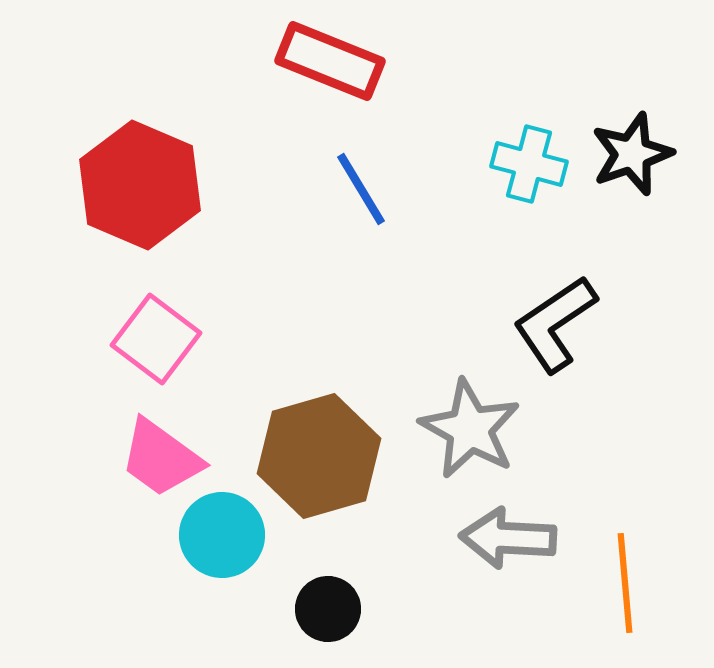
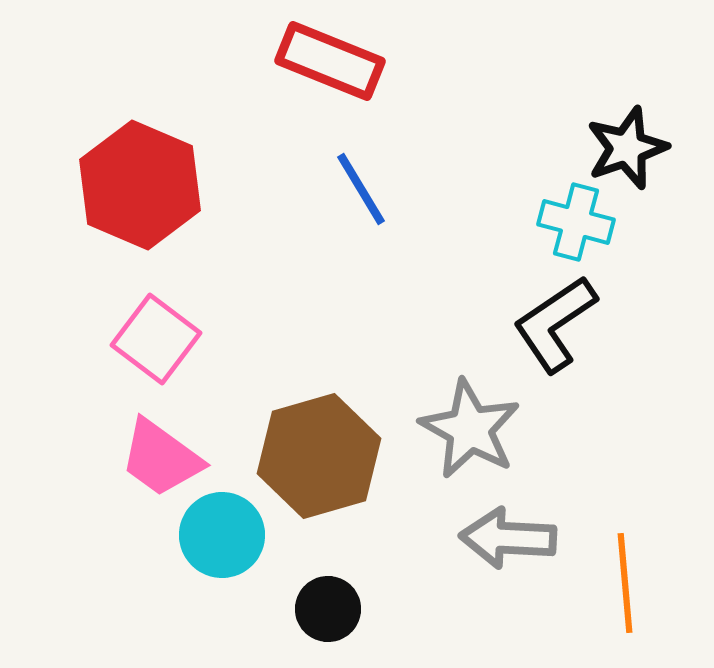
black star: moved 5 px left, 6 px up
cyan cross: moved 47 px right, 58 px down
